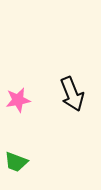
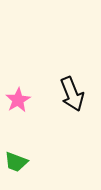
pink star: rotated 20 degrees counterclockwise
